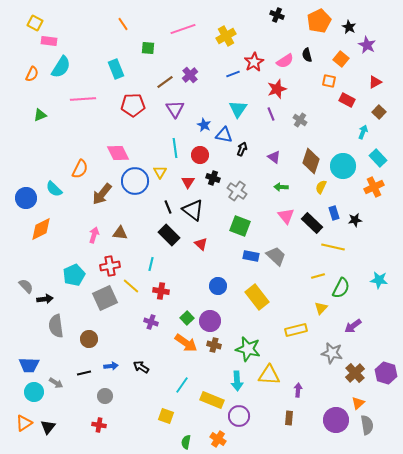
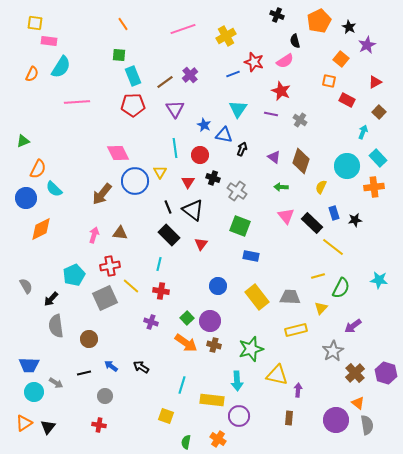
yellow square at (35, 23): rotated 21 degrees counterclockwise
purple star at (367, 45): rotated 18 degrees clockwise
green square at (148, 48): moved 29 px left, 7 px down
black semicircle at (307, 55): moved 12 px left, 14 px up
red star at (254, 62): rotated 24 degrees counterclockwise
cyan rectangle at (116, 69): moved 17 px right, 7 px down
red star at (277, 89): moved 4 px right, 2 px down; rotated 30 degrees counterclockwise
pink line at (83, 99): moved 6 px left, 3 px down
purple line at (271, 114): rotated 56 degrees counterclockwise
green triangle at (40, 115): moved 17 px left, 26 px down
brown diamond at (311, 161): moved 10 px left
cyan circle at (343, 166): moved 4 px right
orange semicircle at (80, 169): moved 42 px left
orange cross at (374, 187): rotated 18 degrees clockwise
red triangle at (201, 244): rotated 24 degrees clockwise
yellow line at (333, 247): rotated 25 degrees clockwise
gray trapezoid at (276, 256): moved 14 px right, 41 px down; rotated 40 degrees counterclockwise
cyan line at (151, 264): moved 8 px right
gray semicircle at (26, 286): rotated 14 degrees clockwise
black arrow at (45, 299): moved 6 px right; rotated 140 degrees clockwise
green star at (248, 349): moved 3 px right; rotated 30 degrees counterclockwise
gray star at (332, 353): moved 1 px right, 2 px up; rotated 30 degrees clockwise
blue arrow at (111, 366): rotated 136 degrees counterclockwise
yellow triangle at (269, 375): moved 8 px right; rotated 10 degrees clockwise
cyan line at (182, 385): rotated 18 degrees counterclockwise
yellow rectangle at (212, 400): rotated 15 degrees counterclockwise
orange triangle at (358, 403): rotated 40 degrees counterclockwise
